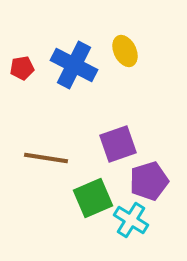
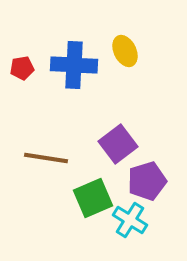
blue cross: rotated 24 degrees counterclockwise
purple square: rotated 18 degrees counterclockwise
purple pentagon: moved 2 px left
cyan cross: moved 1 px left
